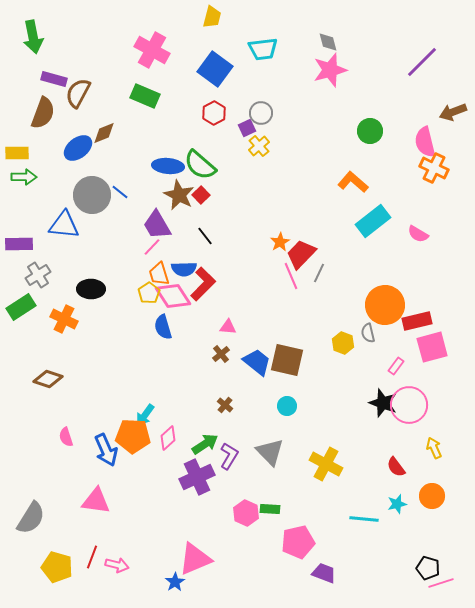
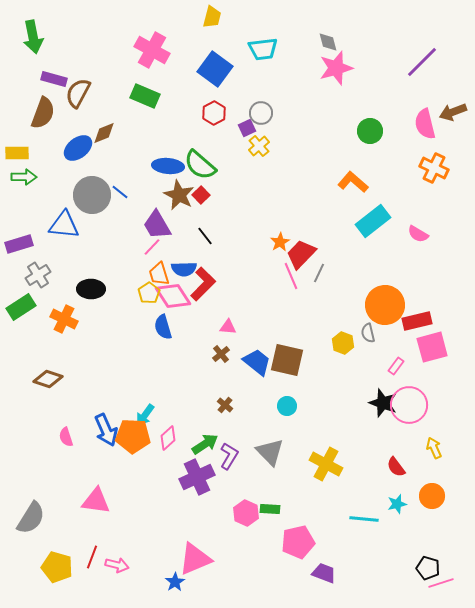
pink star at (330, 70): moved 6 px right, 2 px up
pink semicircle at (425, 142): moved 18 px up
purple rectangle at (19, 244): rotated 16 degrees counterclockwise
blue arrow at (106, 450): moved 20 px up
